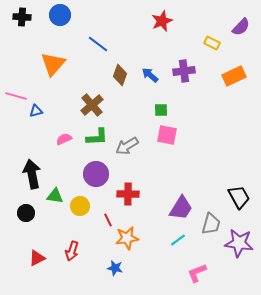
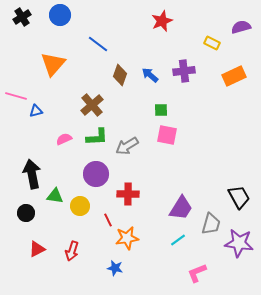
black cross: rotated 36 degrees counterclockwise
purple semicircle: rotated 150 degrees counterclockwise
red triangle: moved 9 px up
